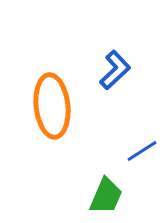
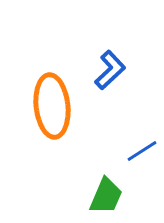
blue L-shape: moved 5 px left
